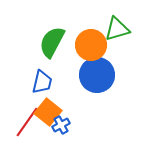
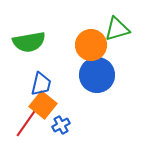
green semicircle: moved 23 px left; rotated 128 degrees counterclockwise
blue trapezoid: moved 1 px left, 2 px down
orange square: moved 5 px left, 7 px up
